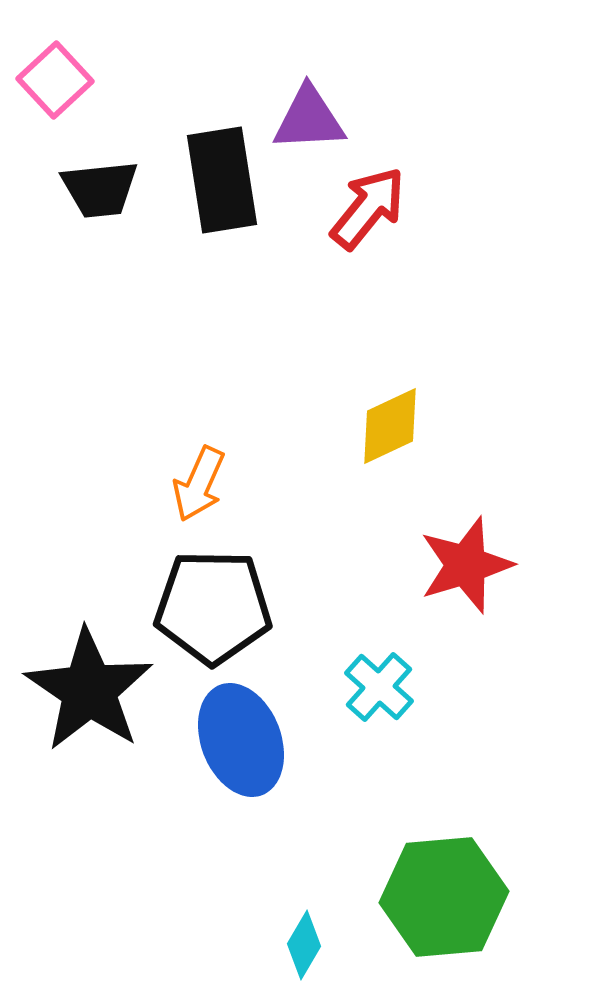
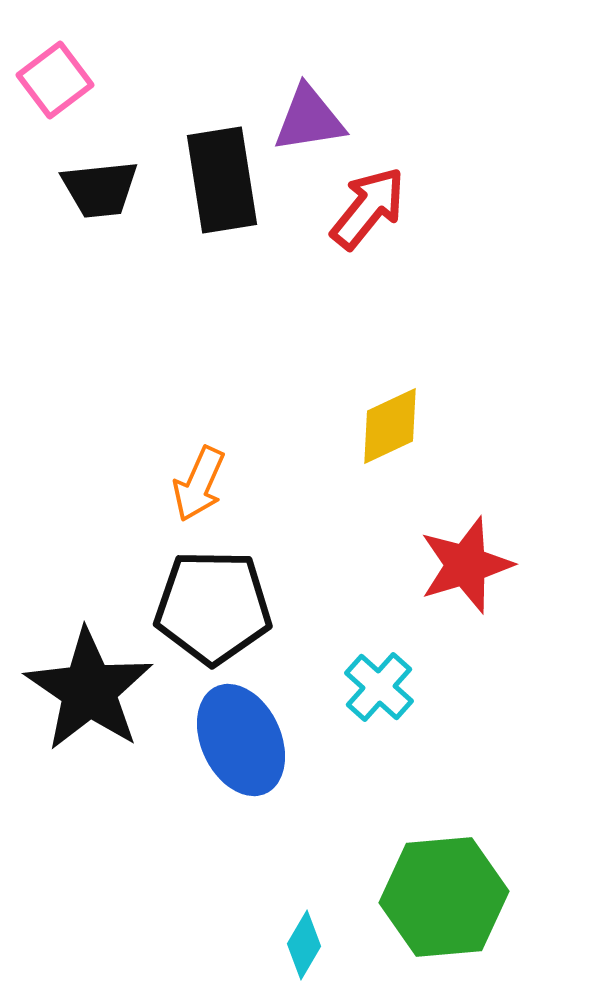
pink square: rotated 6 degrees clockwise
purple triangle: rotated 6 degrees counterclockwise
blue ellipse: rotated 4 degrees counterclockwise
